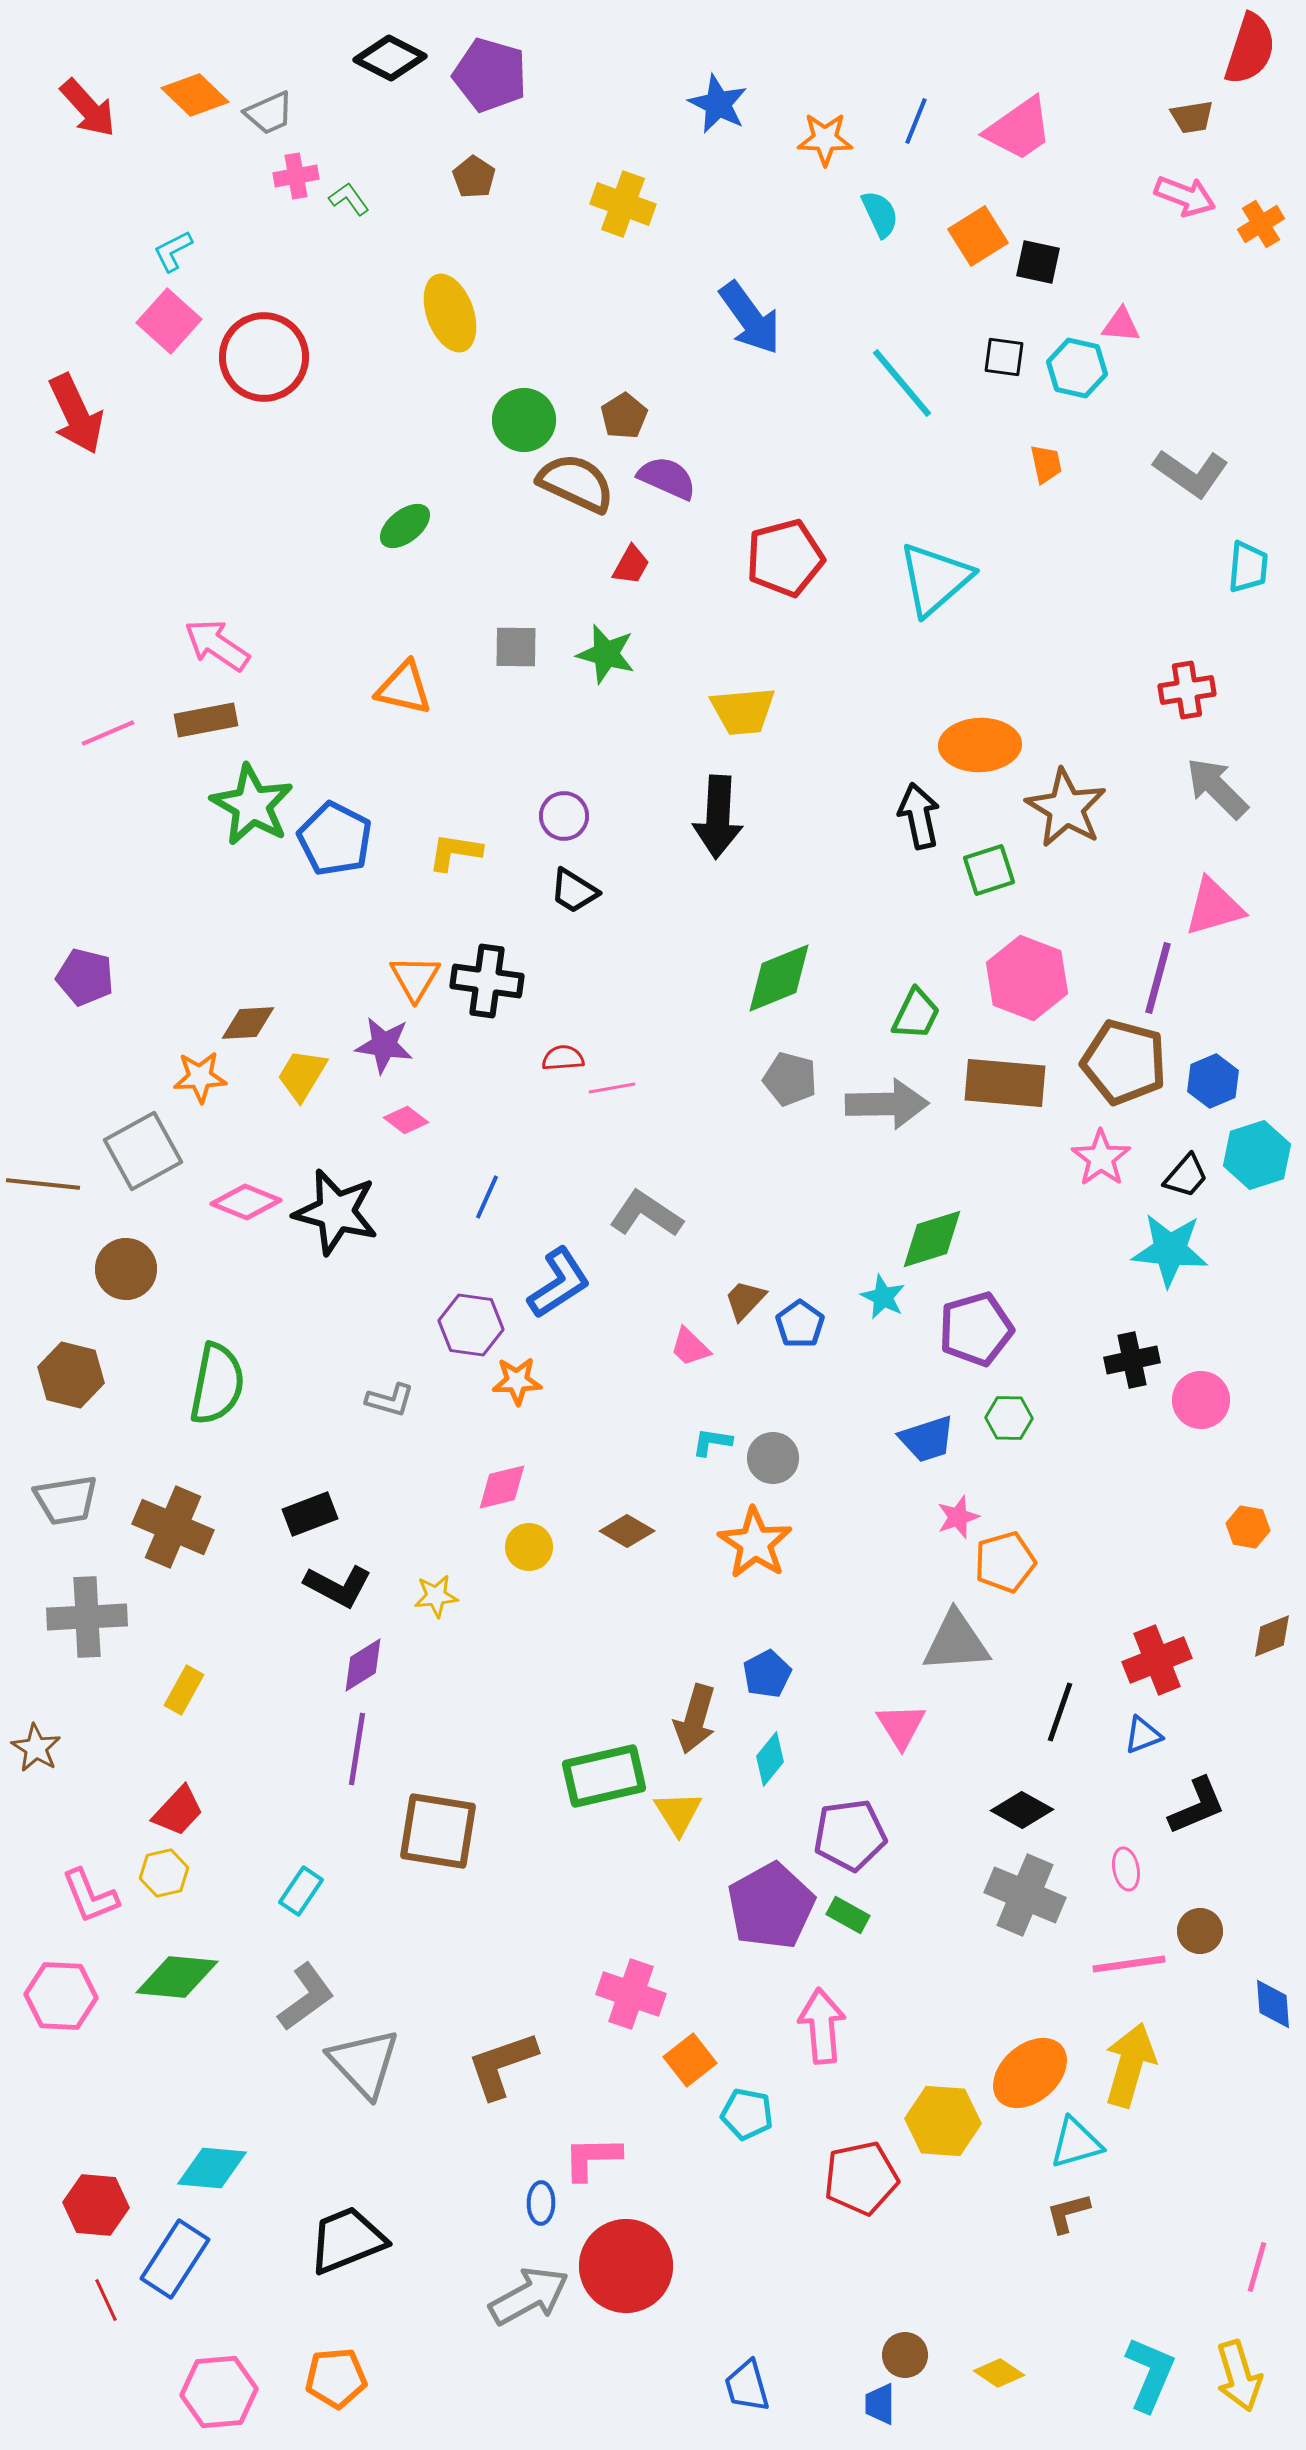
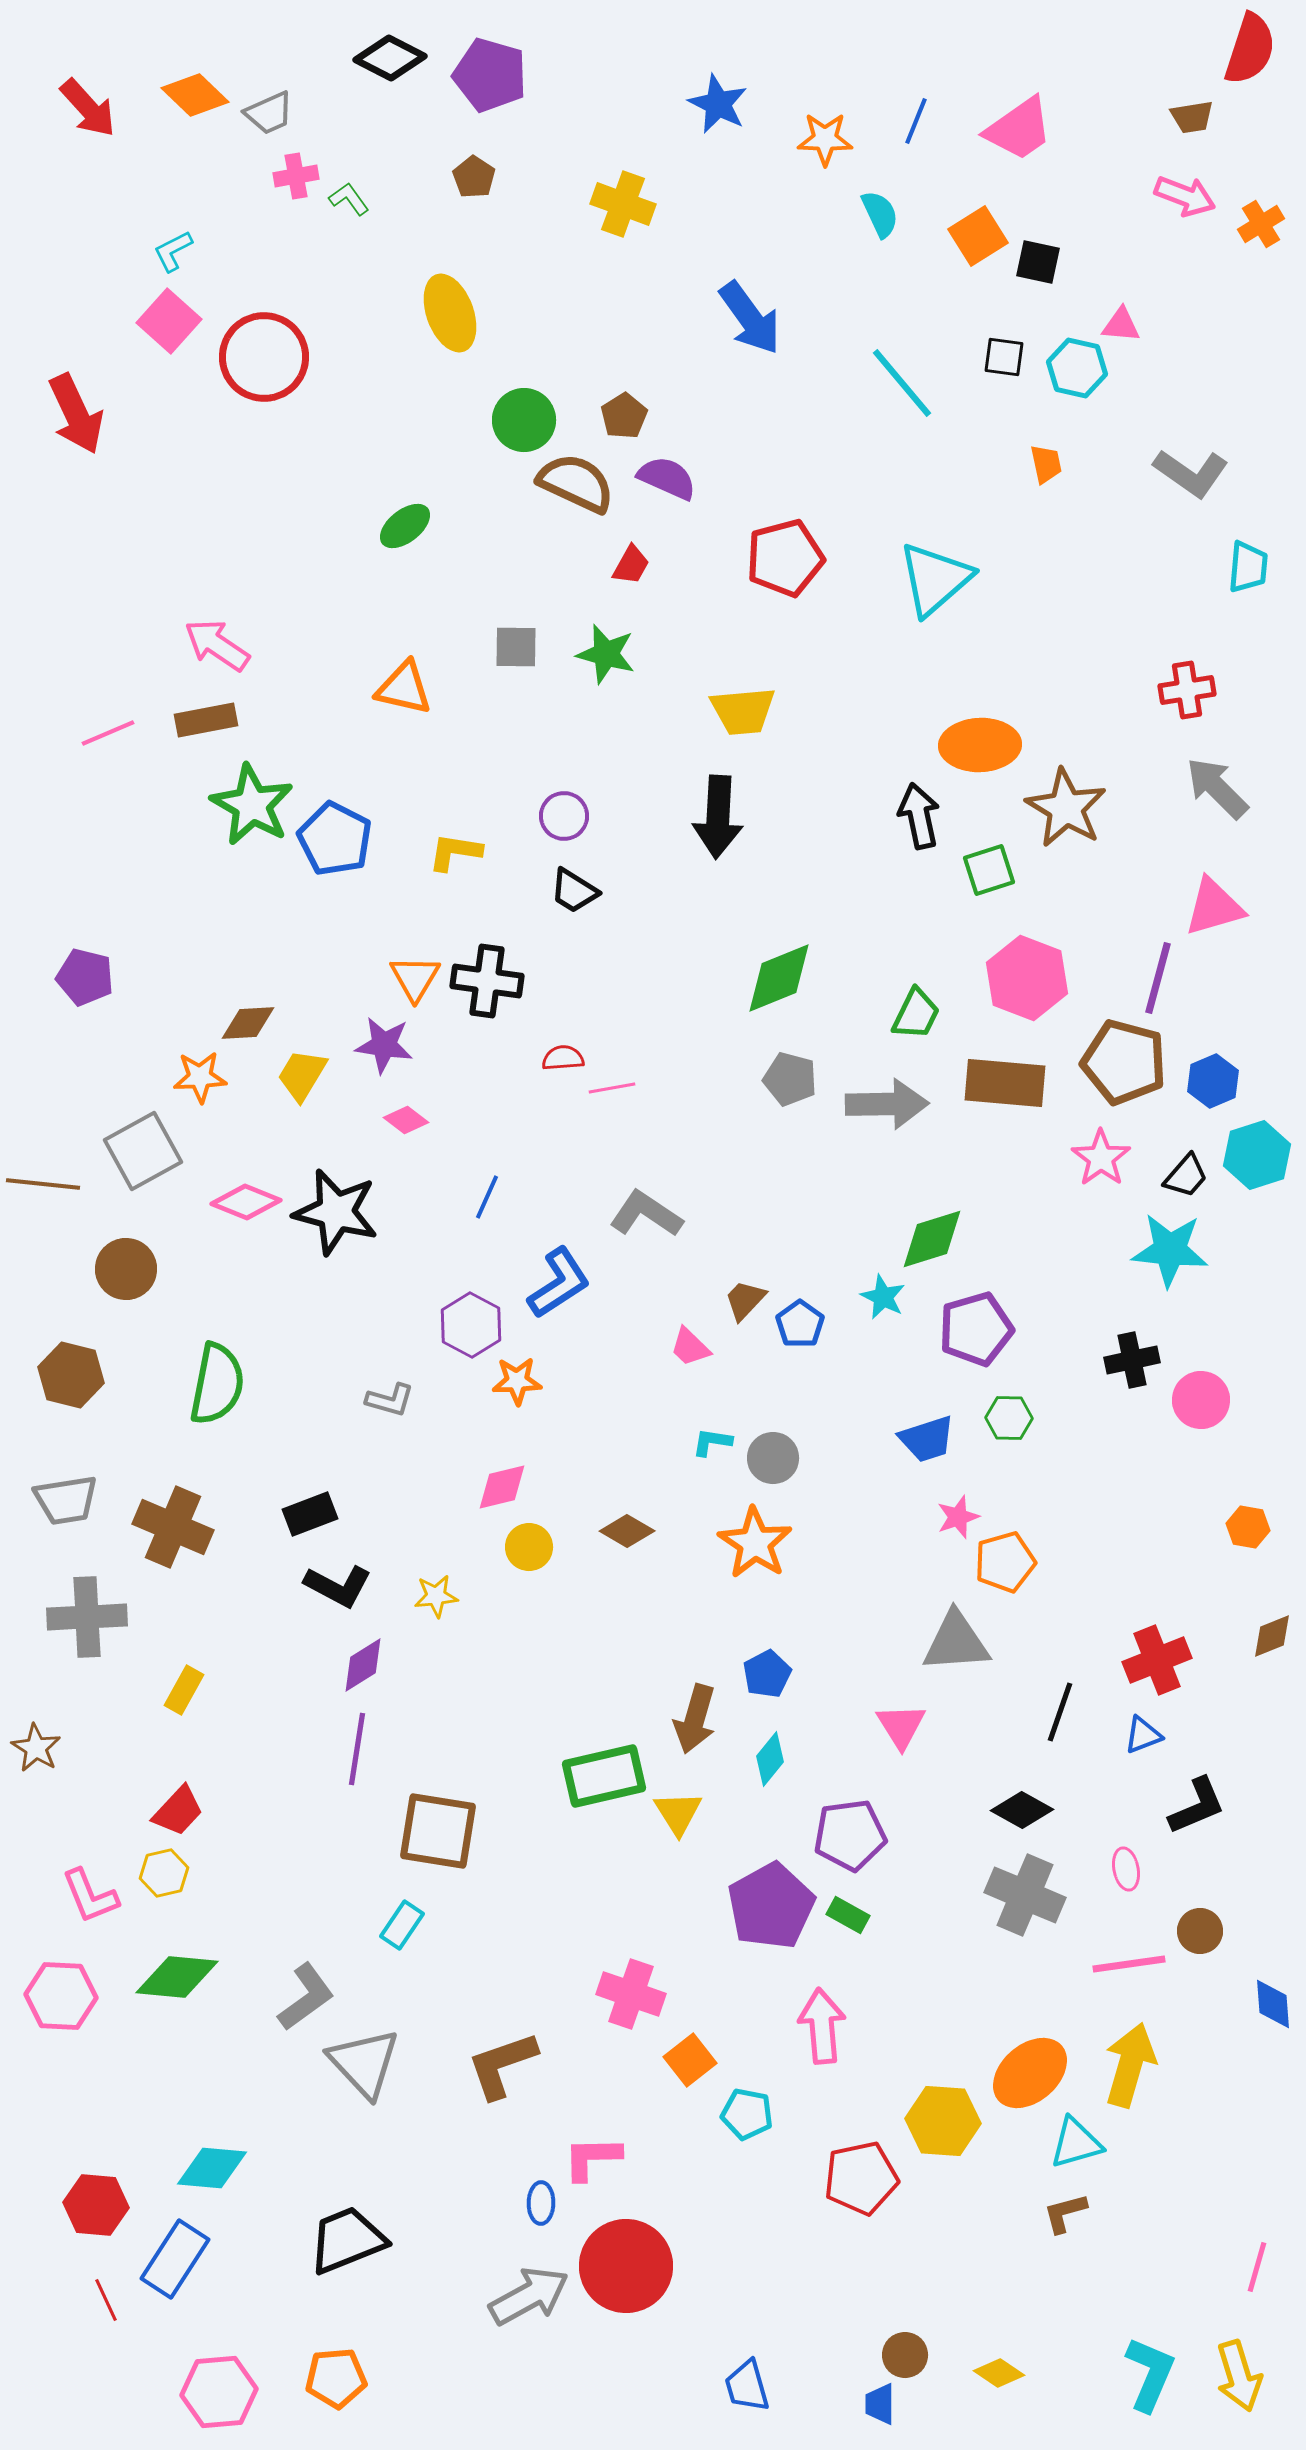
purple hexagon at (471, 1325): rotated 20 degrees clockwise
cyan rectangle at (301, 1891): moved 101 px right, 34 px down
brown L-shape at (1068, 2213): moved 3 px left
